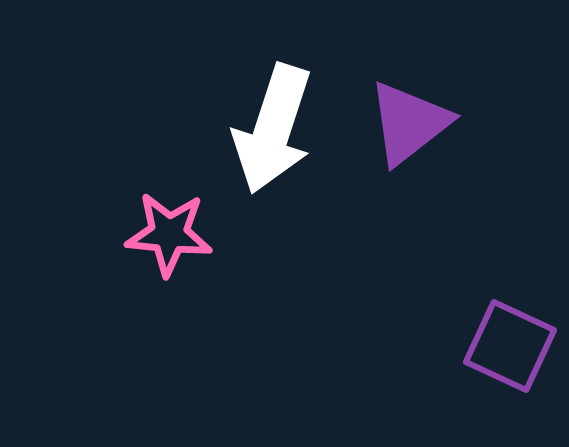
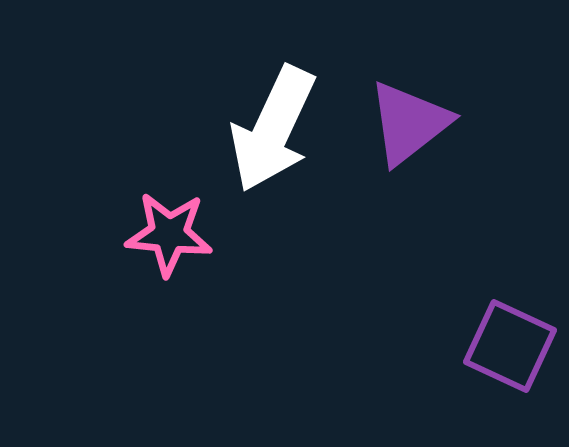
white arrow: rotated 7 degrees clockwise
